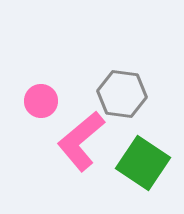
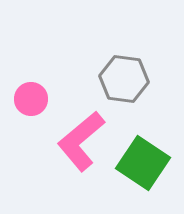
gray hexagon: moved 2 px right, 15 px up
pink circle: moved 10 px left, 2 px up
